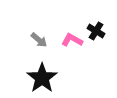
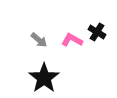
black cross: moved 1 px right, 1 px down
black star: moved 2 px right
